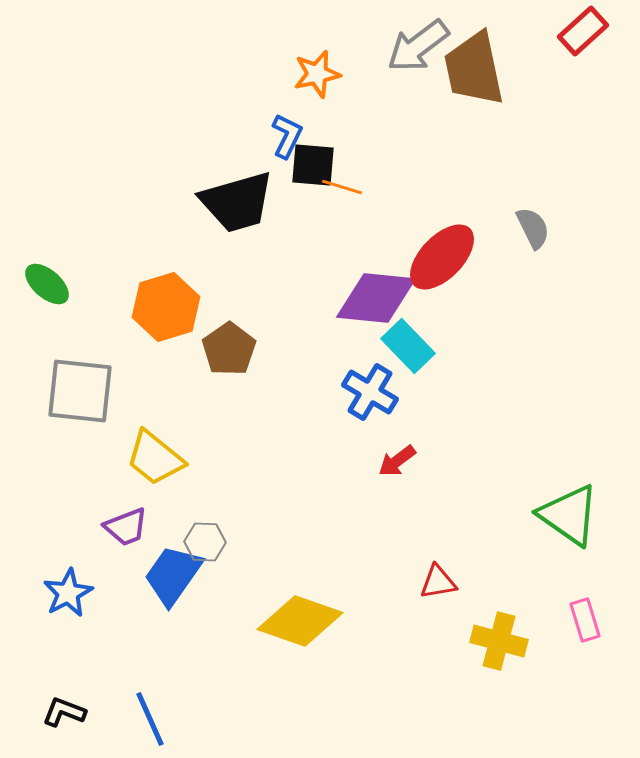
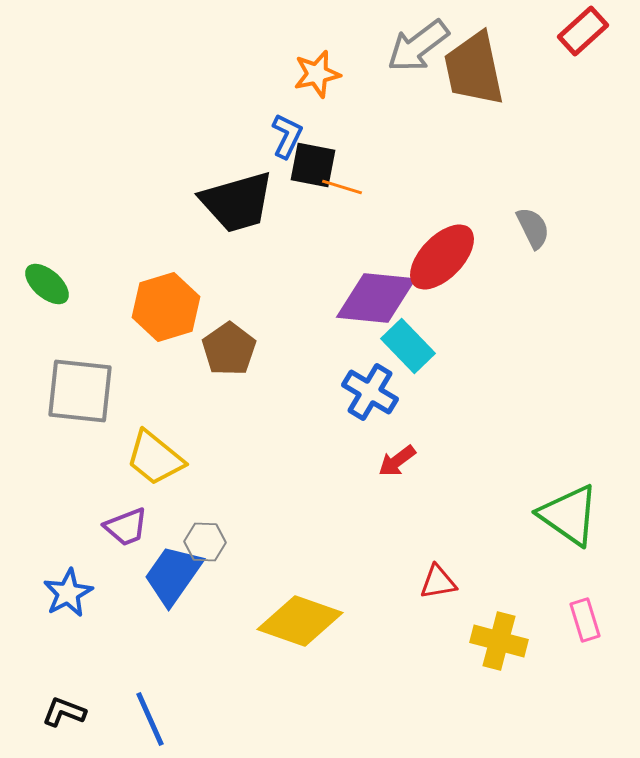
black square: rotated 6 degrees clockwise
